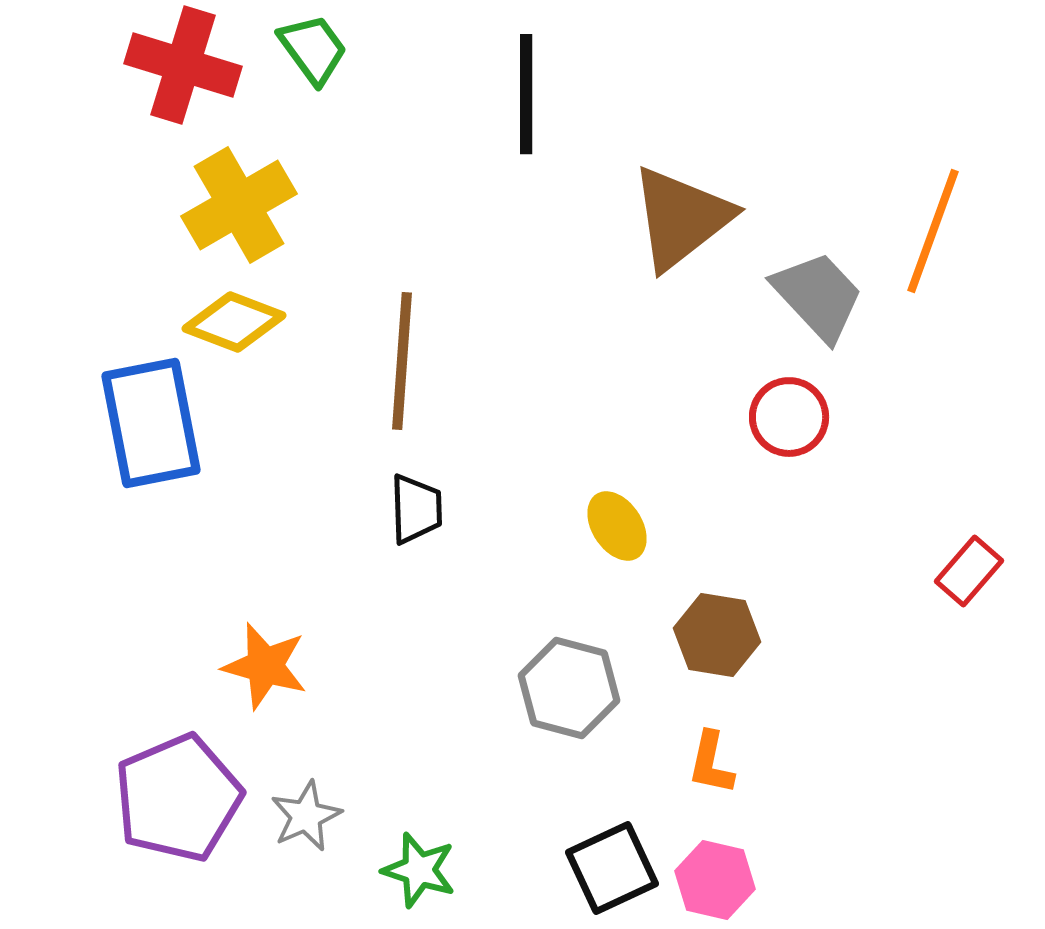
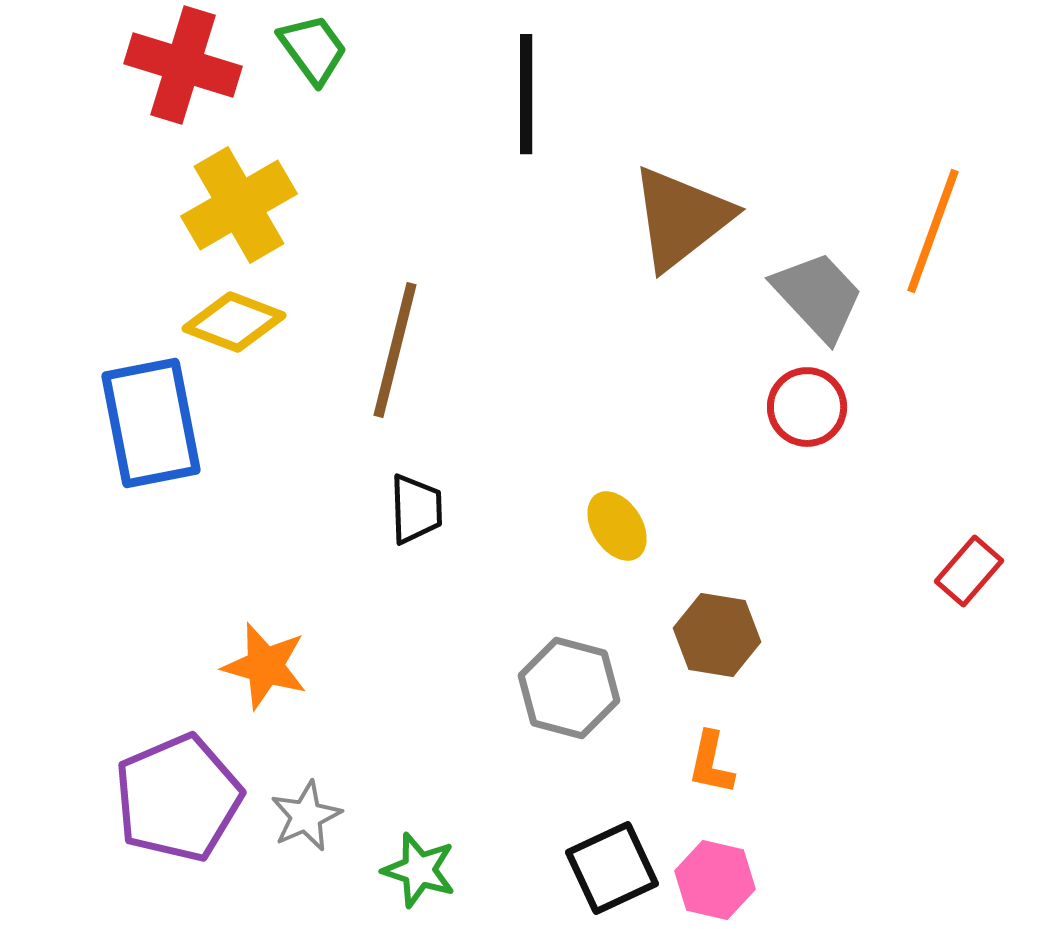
brown line: moved 7 px left, 11 px up; rotated 10 degrees clockwise
red circle: moved 18 px right, 10 px up
